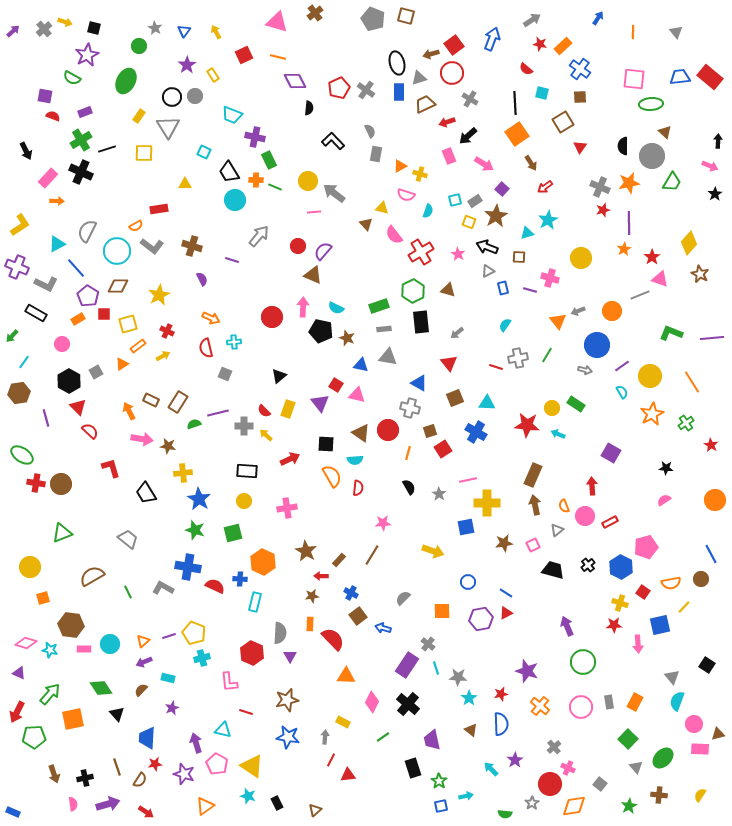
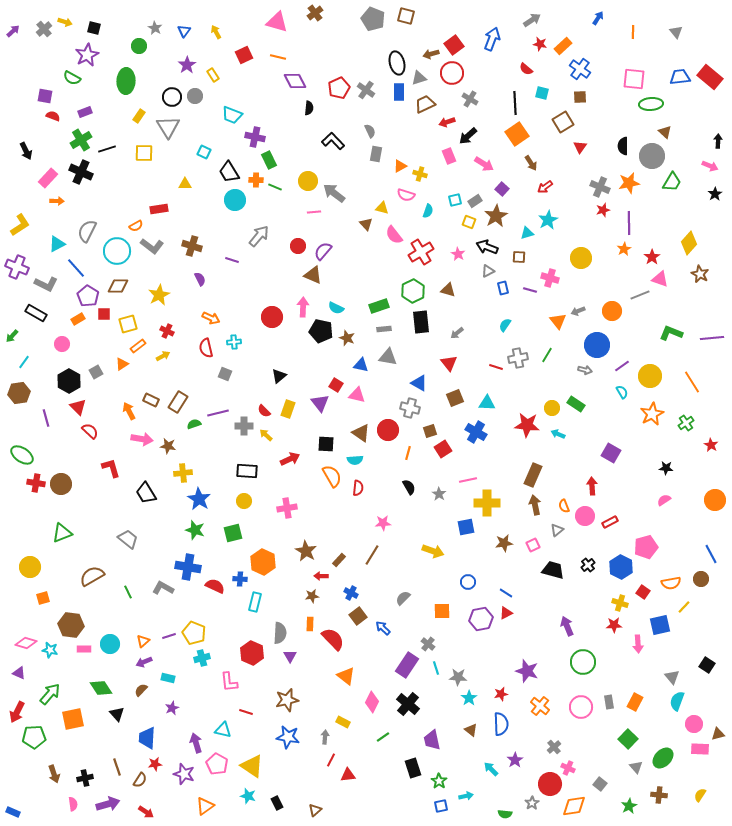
green ellipse at (126, 81): rotated 25 degrees counterclockwise
purple semicircle at (202, 279): moved 2 px left
blue arrow at (383, 628): rotated 28 degrees clockwise
orange triangle at (346, 676): rotated 36 degrees clockwise
